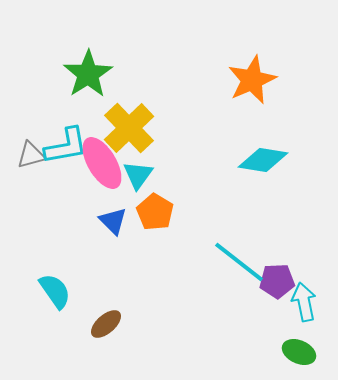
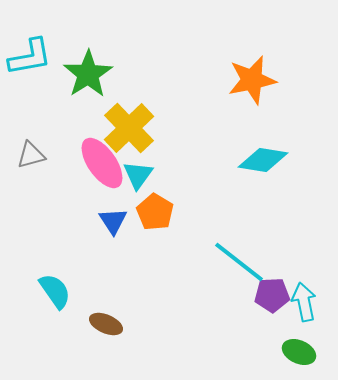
orange star: rotated 12 degrees clockwise
cyan L-shape: moved 36 px left, 89 px up
pink ellipse: rotated 4 degrees counterclockwise
blue triangle: rotated 12 degrees clockwise
purple pentagon: moved 5 px left, 14 px down
brown ellipse: rotated 64 degrees clockwise
